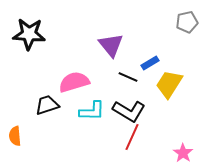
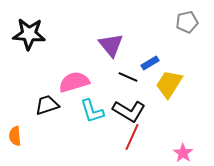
cyan L-shape: rotated 72 degrees clockwise
